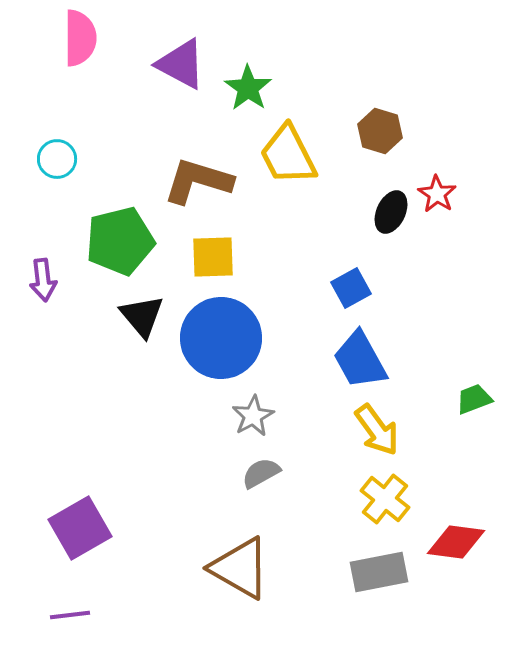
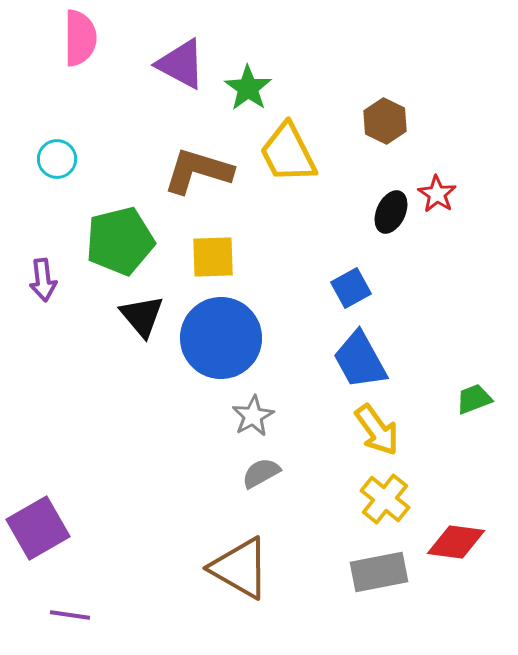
brown hexagon: moved 5 px right, 10 px up; rotated 9 degrees clockwise
yellow trapezoid: moved 2 px up
brown L-shape: moved 10 px up
purple square: moved 42 px left
purple line: rotated 15 degrees clockwise
